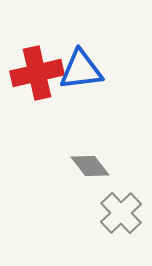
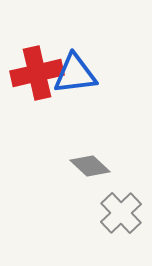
blue triangle: moved 6 px left, 4 px down
gray diamond: rotated 9 degrees counterclockwise
